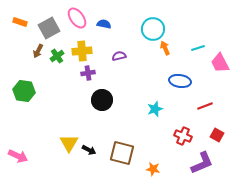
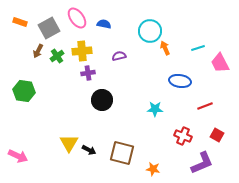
cyan circle: moved 3 px left, 2 px down
cyan star: rotated 21 degrees clockwise
